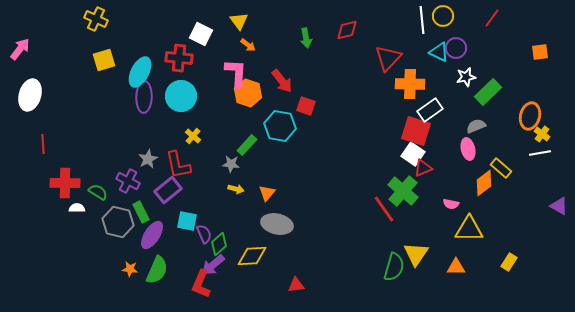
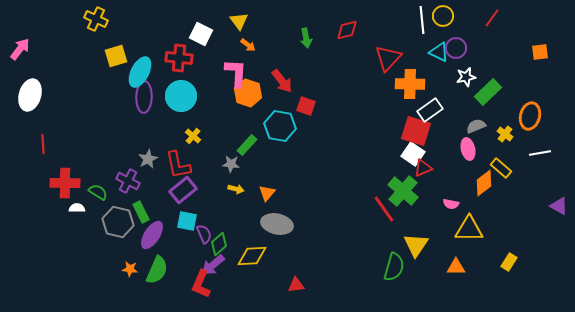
yellow square at (104, 60): moved 12 px right, 4 px up
yellow cross at (542, 134): moved 37 px left
purple rectangle at (168, 190): moved 15 px right
yellow triangle at (416, 254): moved 9 px up
